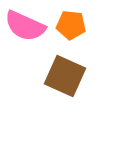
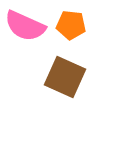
brown square: moved 1 px down
